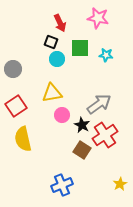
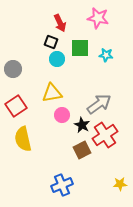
brown square: rotated 30 degrees clockwise
yellow star: rotated 24 degrees clockwise
